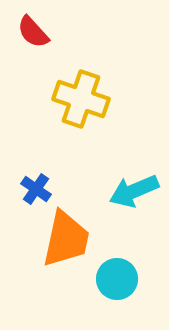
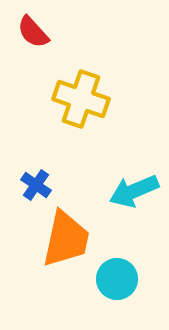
blue cross: moved 4 px up
